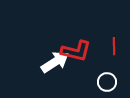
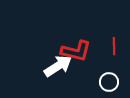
white arrow: moved 3 px right, 4 px down
white circle: moved 2 px right
